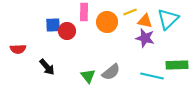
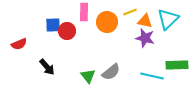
red semicircle: moved 1 px right, 5 px up; rotated 21 degrees counterclockwise
